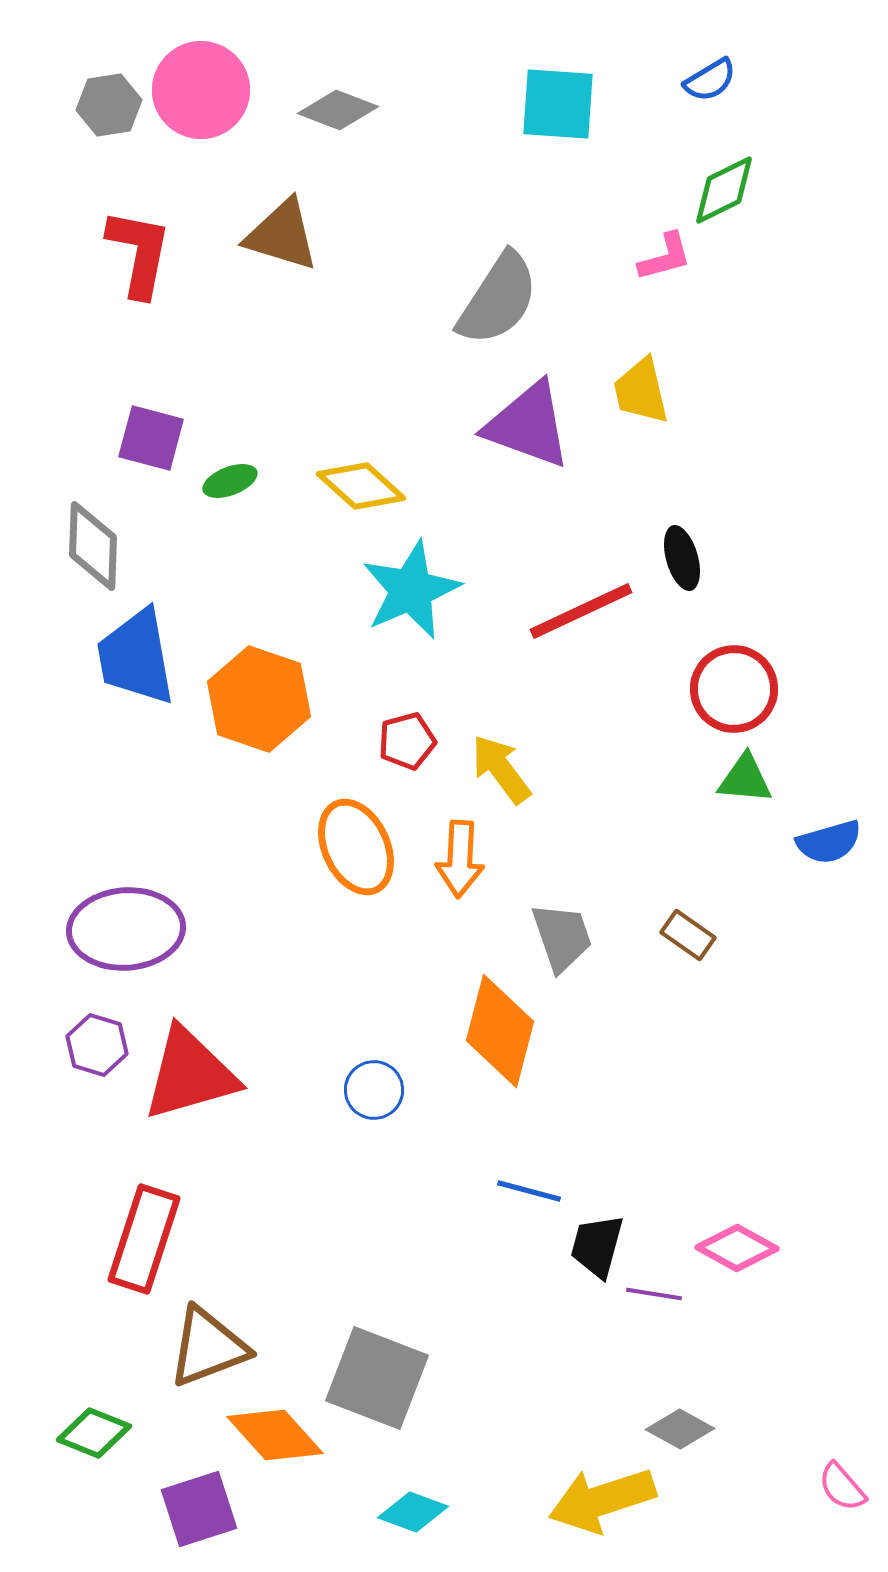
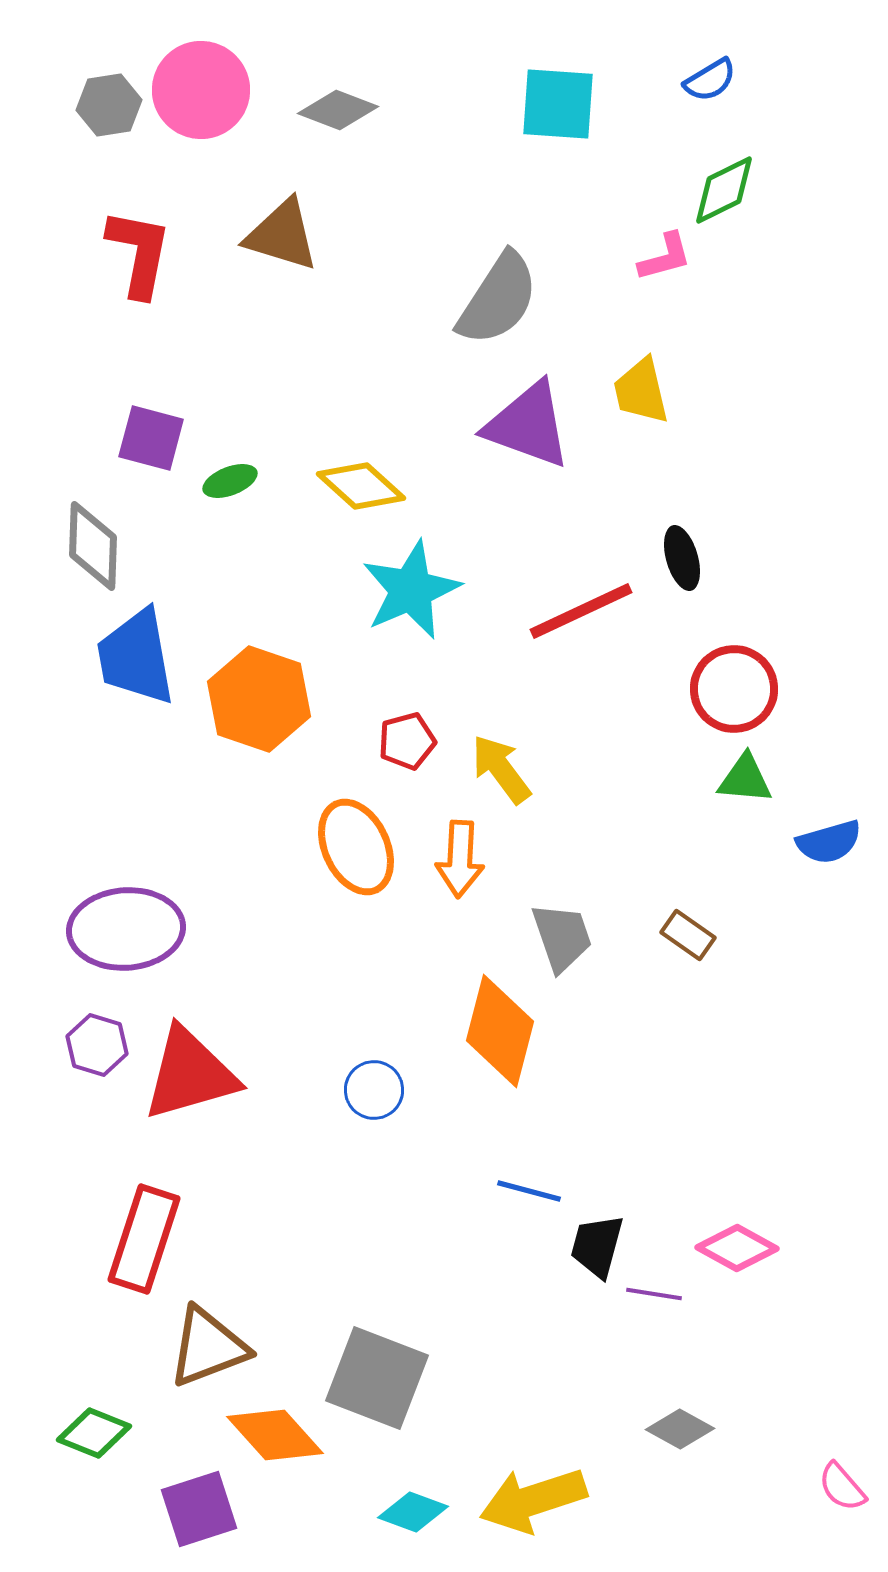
yellow arrow at (602, 1500): moved 69 px left
